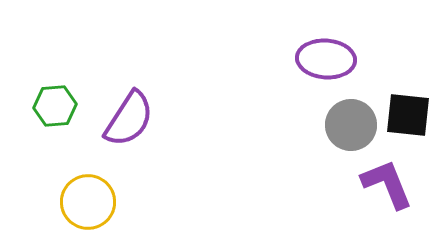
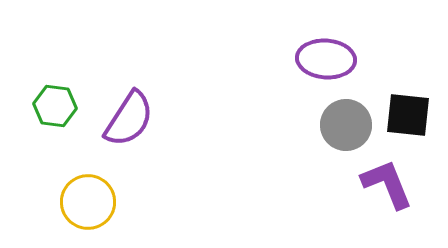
green hexagon: rotated 12 degrees clockwise
gray circle: moved 5 px left
